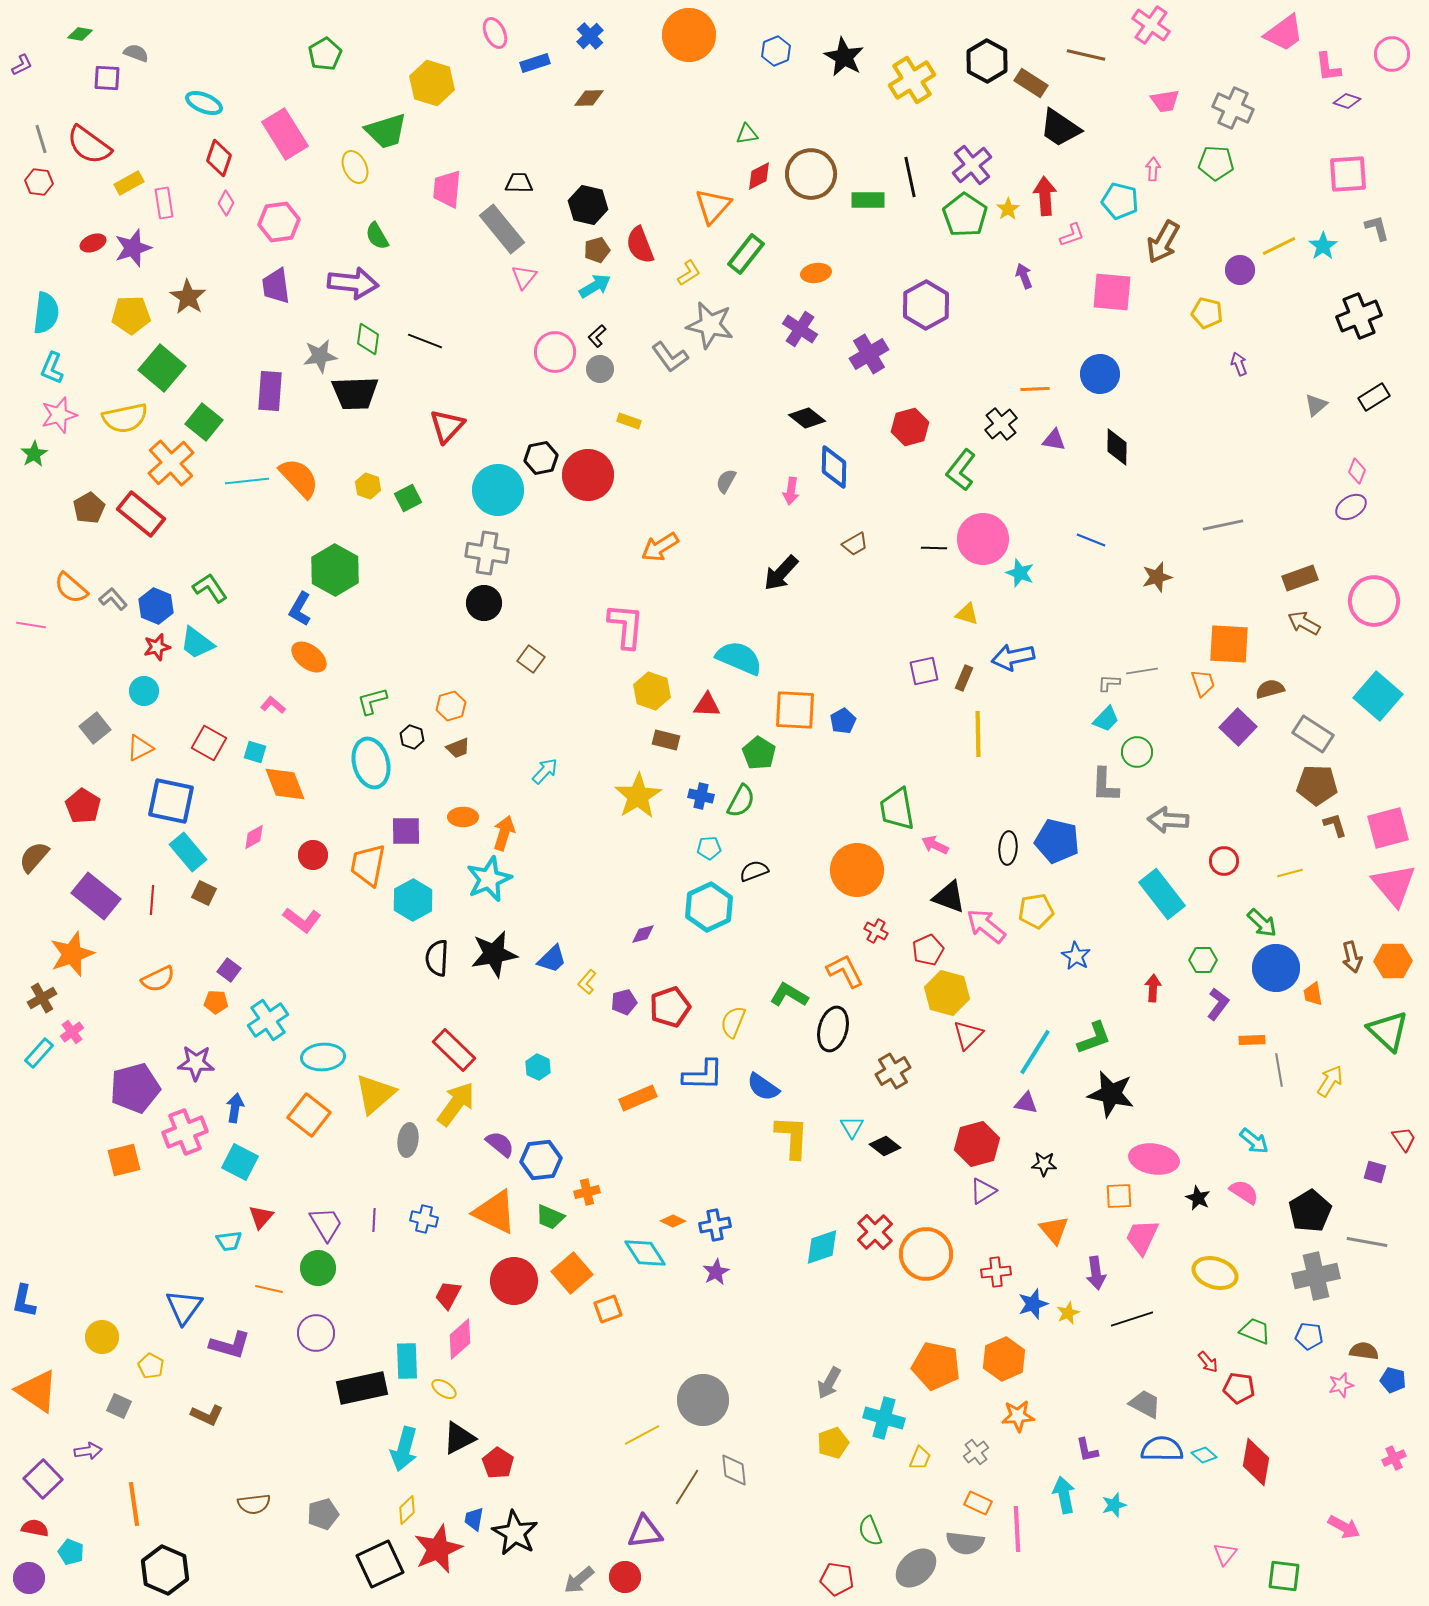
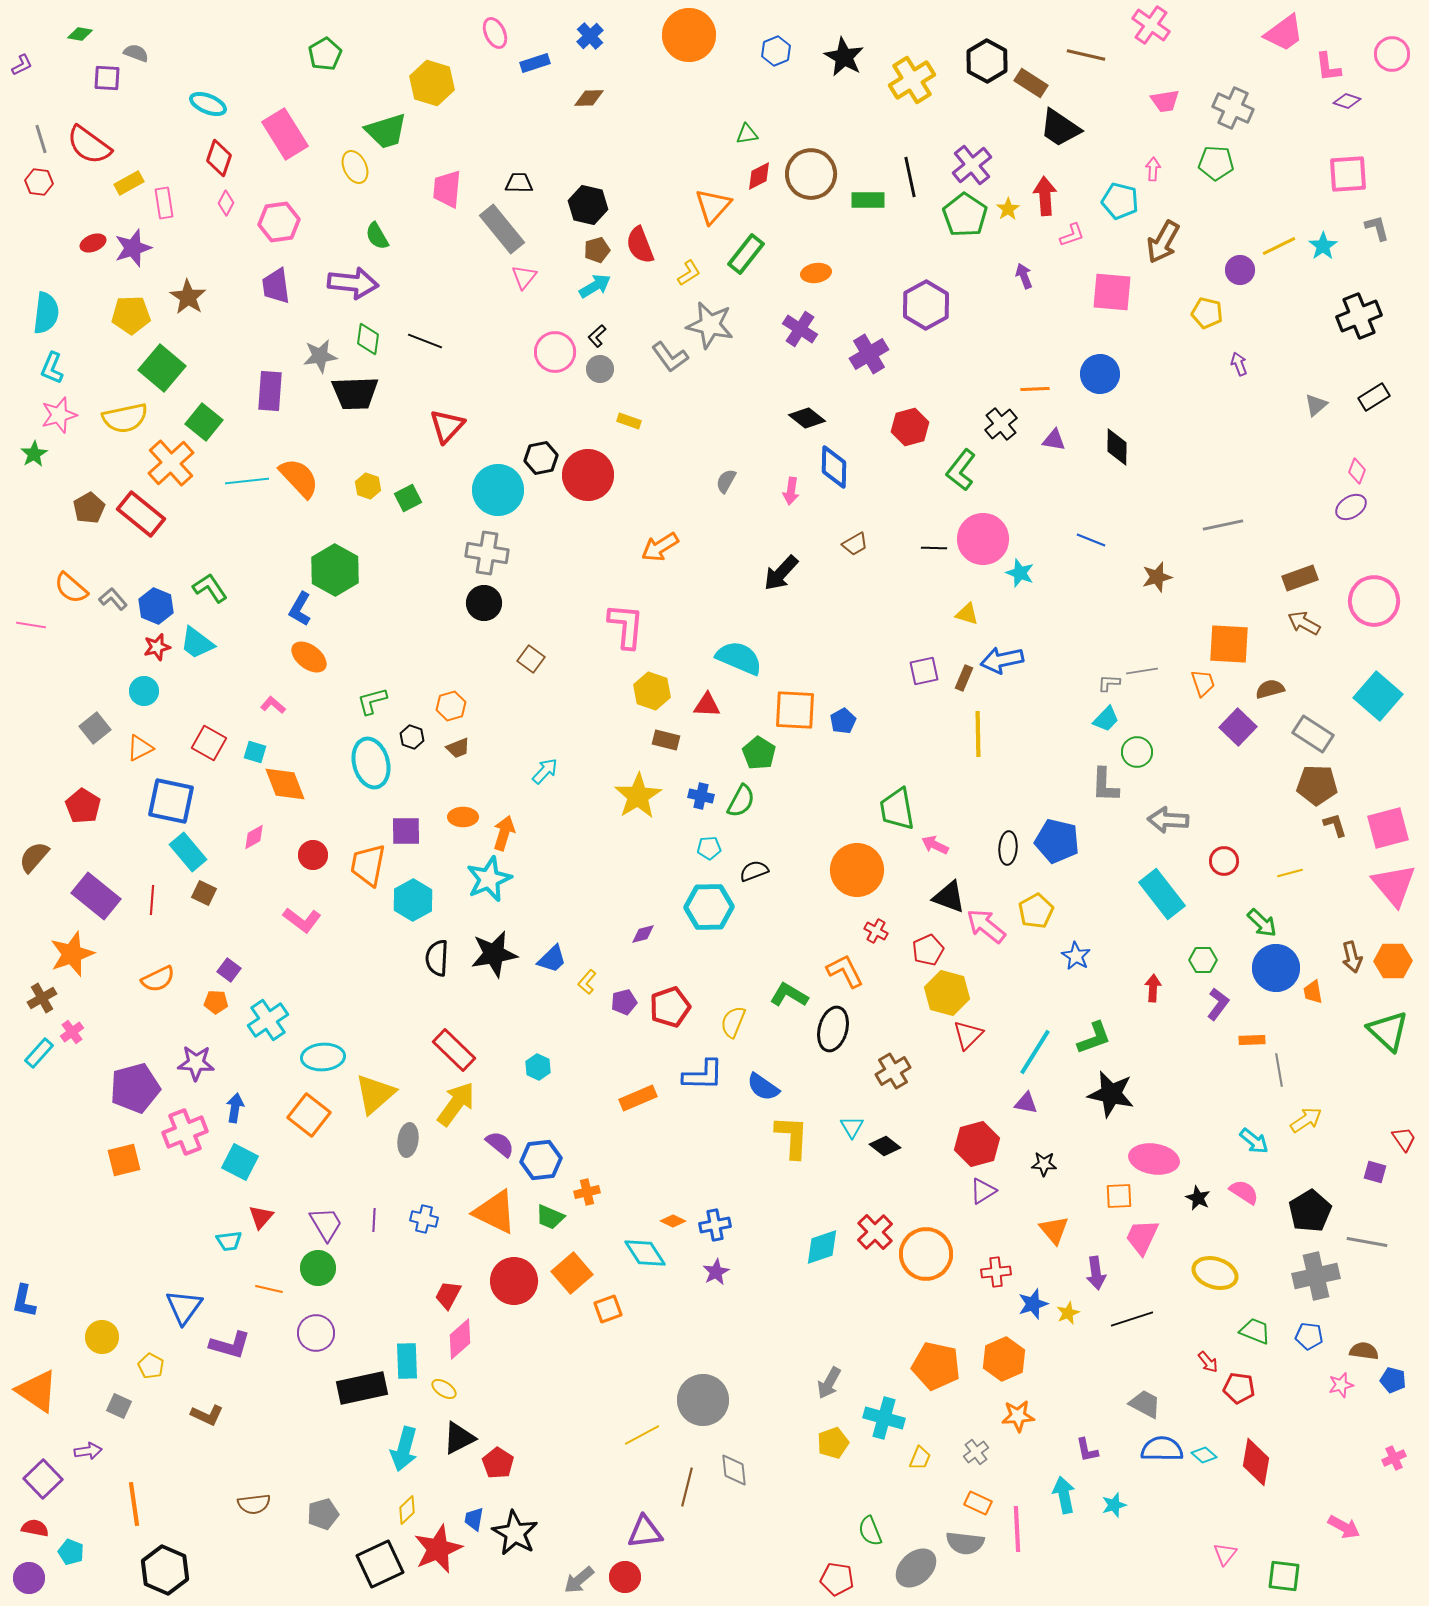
cyan ellipse at (204, 103): moved 4 px right, 1 px down
blue arrow at (1013, 657): moved 11 px left, 3 px down
cyan hexagon at (709, 907): rotated 24 degrees clockwise
yellow pentagon at (1036, 911): rotated 20 degrees counterclockwise
orange trapezoid at (1313, 994): moved 2 px up
yellow arrow at (1330, 1081): moved 24 px left, 39 px down; rotated 24 degrees clockwise
brown line at (687, 1487): rotated 18 degrees counterclockwise
